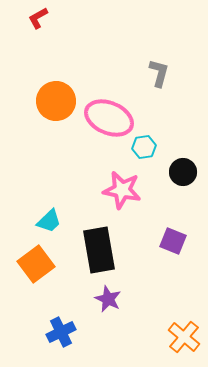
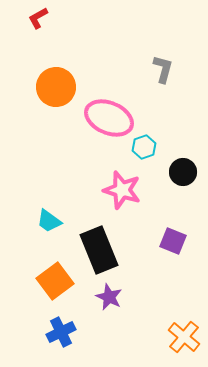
gray L-shape: moved 4 px right, 4 px up
orange circle: moved 14 px up
cyan hexagon: rotated 10 degrees counterclockwise
pink star: rotated 6 degrees clockwise
cyan trapezoid: rotated 80 degrees clockwise
black rectangle: rotated 12 degrees counterclockwise
orange square: moved 19 px right, 17 px down
purple star: moved 1 px right, 2 px up
